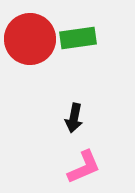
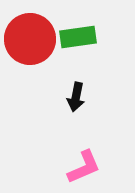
green rectangle: moved 1 px up
black arrow: moved 2 px right, 21 px up
